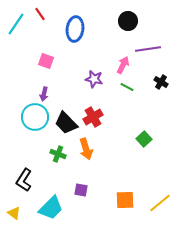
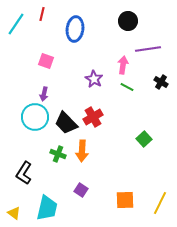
red line: moved 2 px right; rotated 48 degrees clockwise
pink arrow: rotated 18 degrees counterclockwise
purple star: rotated 18 degrees clockwise
orange arrow: moved 4 px left, 2 px down; rotated 20 degrees clockwise
black L-shape: moved 7 px up
purple square: rotated 24 degrees clockwise
yellow line: rotated 25 degrees counterclockwise
cyan trapezoid: moved 4 px left; rotated 32 degrees counterclockwise
